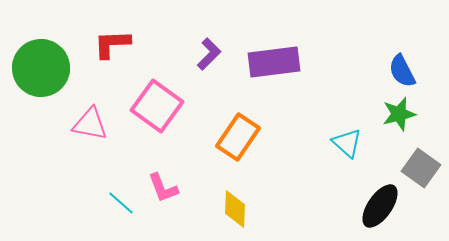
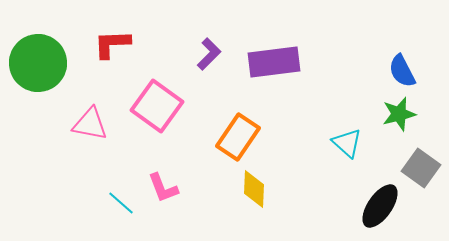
green circle: moved 3 px left, 5 px up
yellow diamond: moved 19 px right, 20 px up
